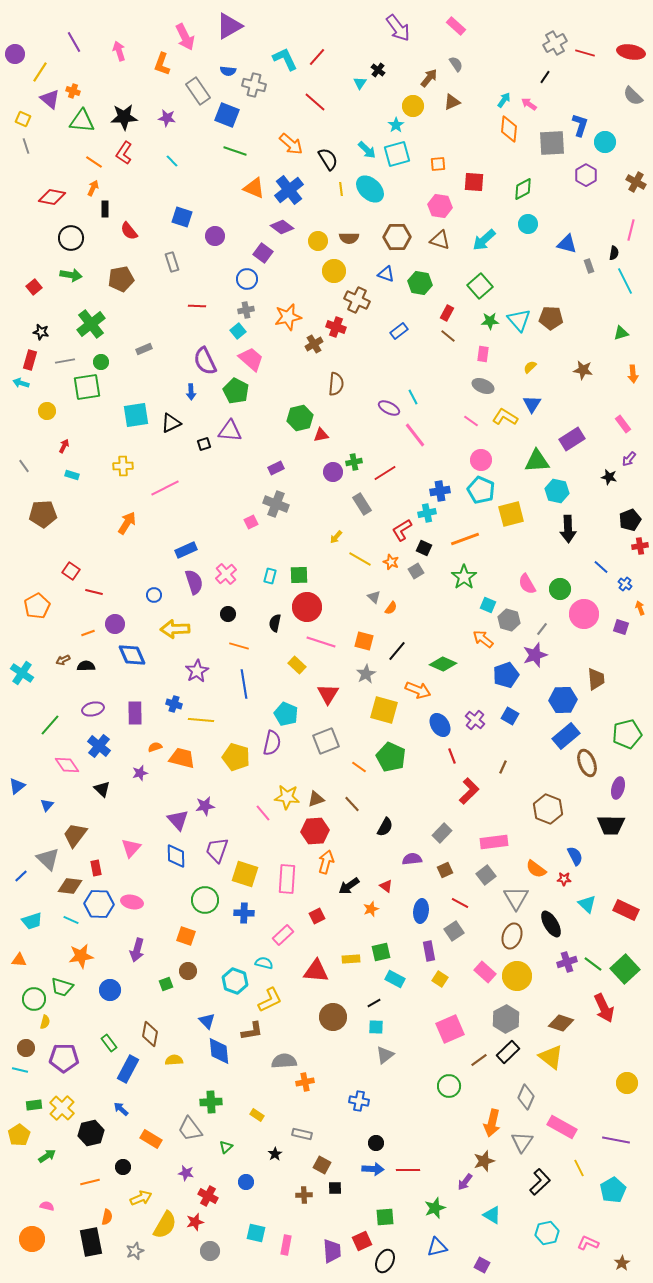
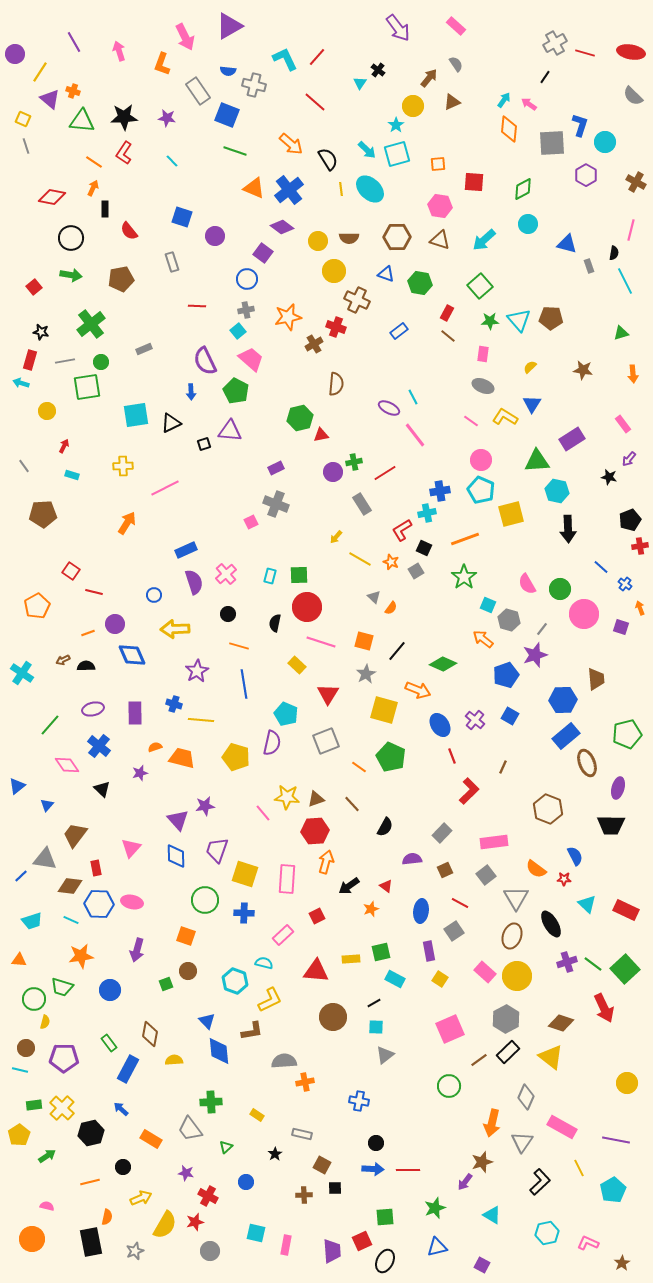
gray triangle at (48, 859): moved 3 px left; rotated 35 degrees counterclockwise
brown star at (484, 1161): moved 2 px left, 1 px down
